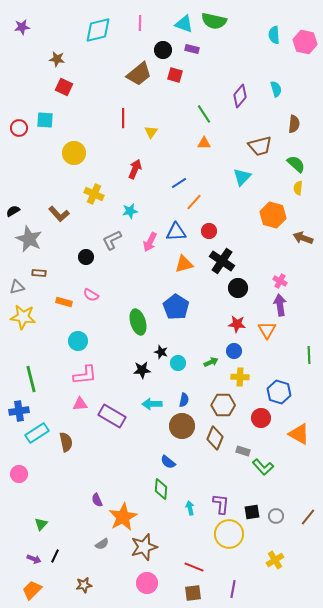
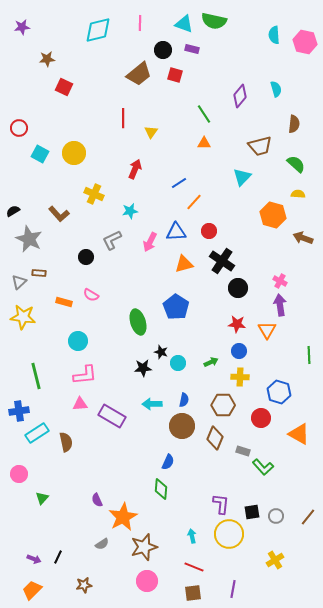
brown star at (57, 59): moved 10 px left; rotated 14 degrees counterclockwise
cyan square at (45, 120): moved 5 px left, 34 px down; rotated 24 degrees clockwise
yellow semicircle at (298, 188): moved 6 px down; rotated 88 degrees clockwise
gray triangle at (17, 287): moved 2 px right, 5 px up; rotated 28 degrees counterclockwise
blue circle at (234, 351): moved 5 px right
black star at (142, 370): moved 1 px right, 2 px up
green line at (31, 379): moved 5 px right, 3 px up
blue semicircle at (168, 462): rotated 105 degrees counterclockwise
cyan arrow at (190, 508): moved 2 px right, 28 px down
green triangle at (41, 524): moved 1 px right, 26 px up
black line at (55, 556): moved 3 px right, 1 px down
pink circle at (147, 583): moved 2 px up
